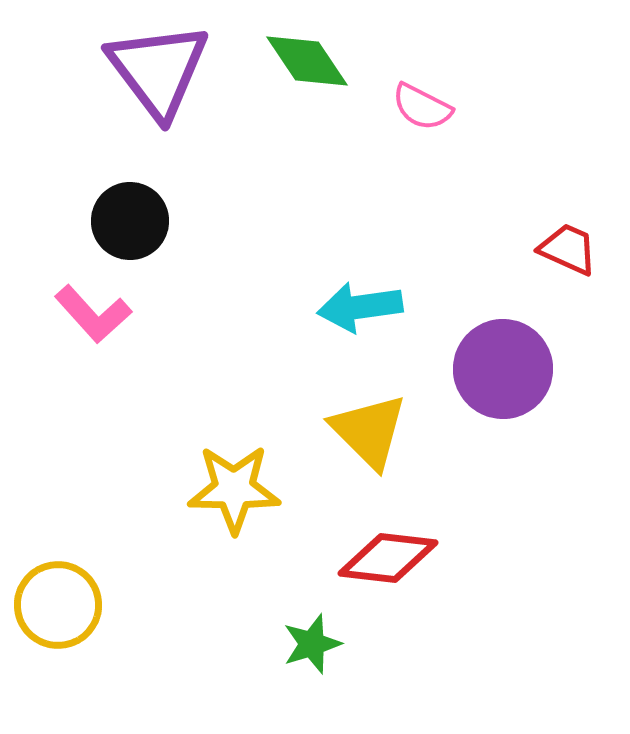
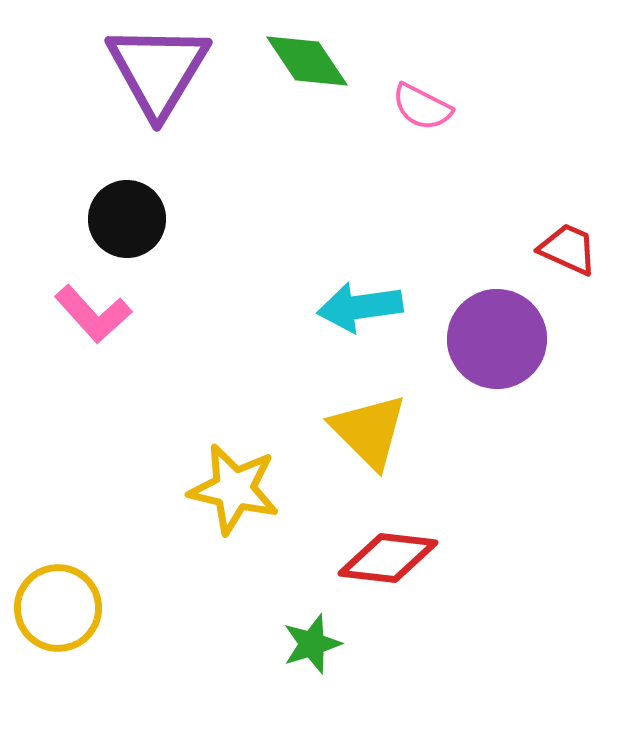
purple triangle: rotated 8 degrees clockwise
black circle: moved 3 px left, 2 px up
purple circle: moved 6 px left, 30 px up
yellow star: rotated 12 degrees clockwise
yellow circle: moved 3 px down
